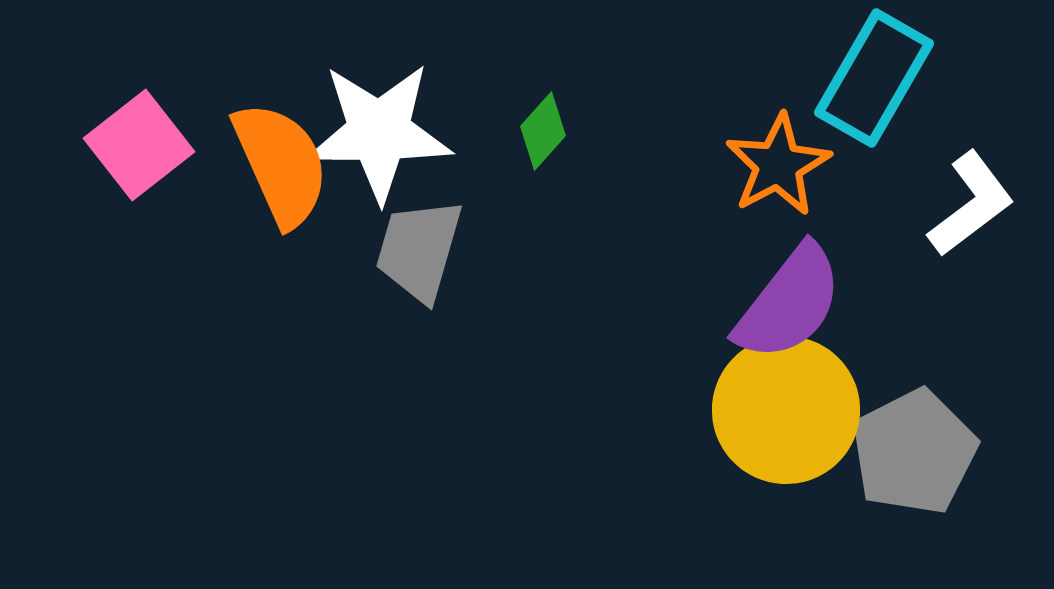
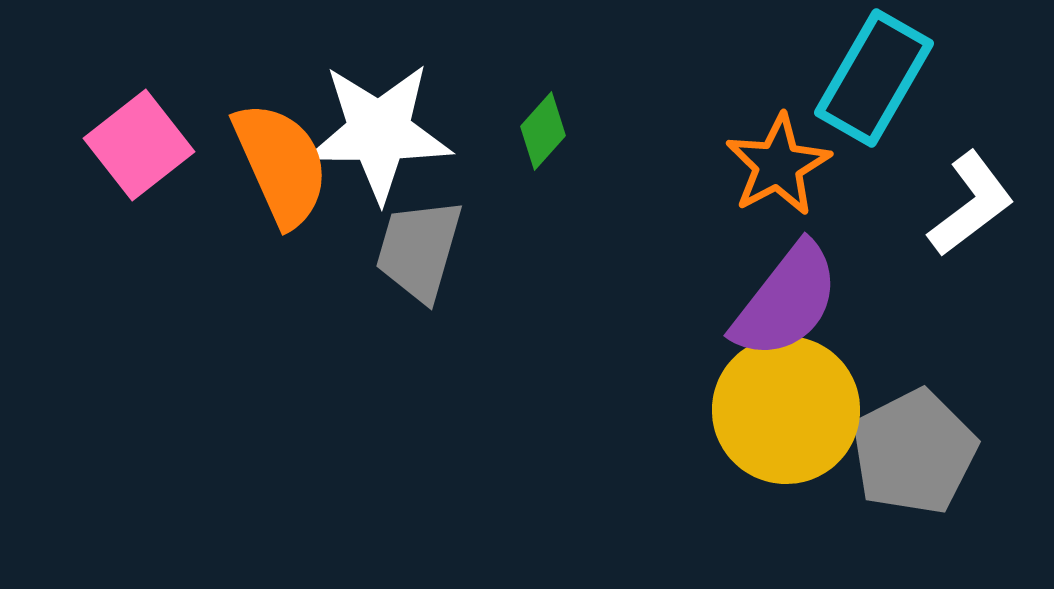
purple semicircle: moved 3 px left, 2 px up
